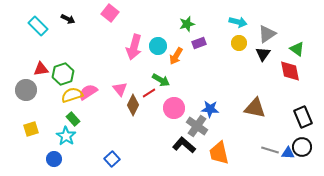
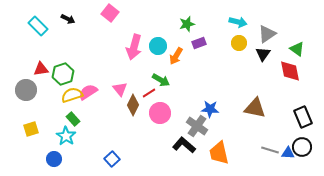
pink circle: moved 14 px left, 5 px down
